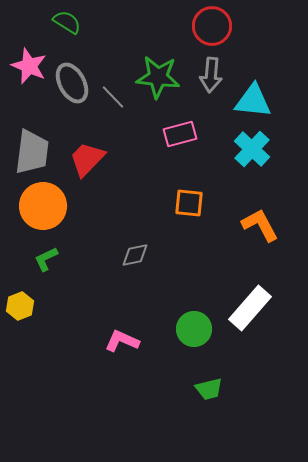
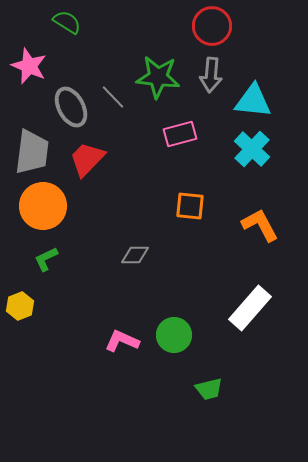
gray ellipse: moved 1 px left, 24 px down
orange square: moved 1 px right, 3 px down
gray diamond: rotated 12 degrees clockwise
green circle: moved 20 px left, 6 px down
